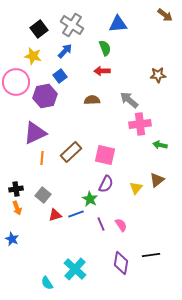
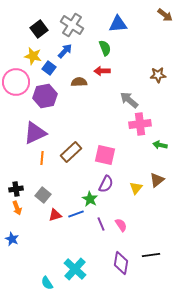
blue square: moved 11 px left, 8 px up; rotated 16 degrees counterclockwise
brown semicircle: moved 13 px left, 18 px up
